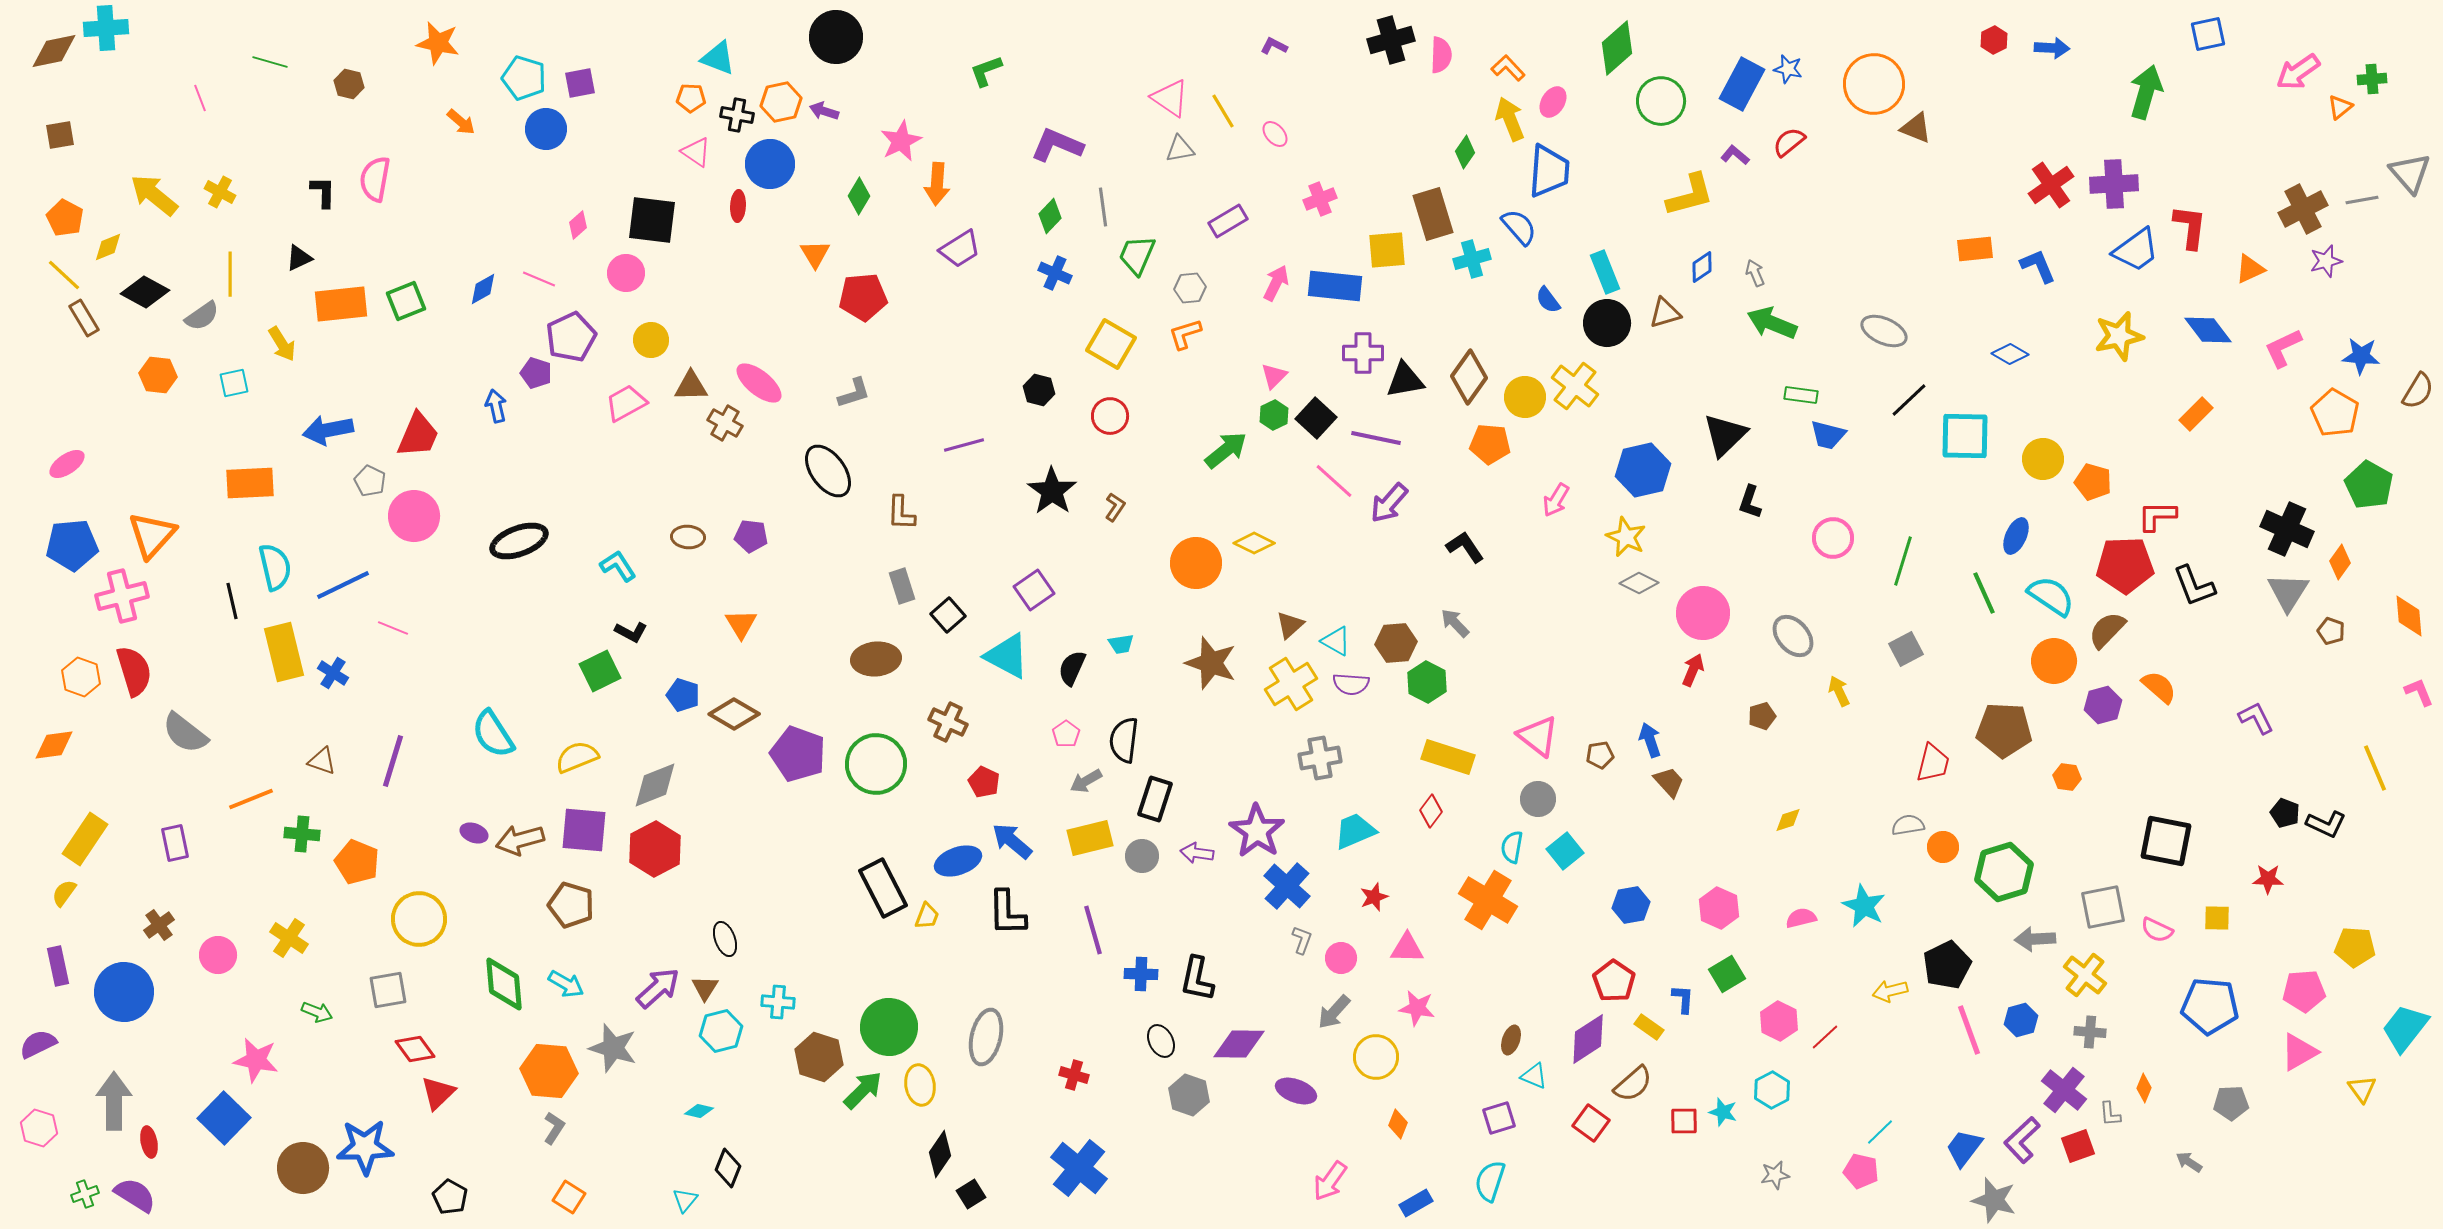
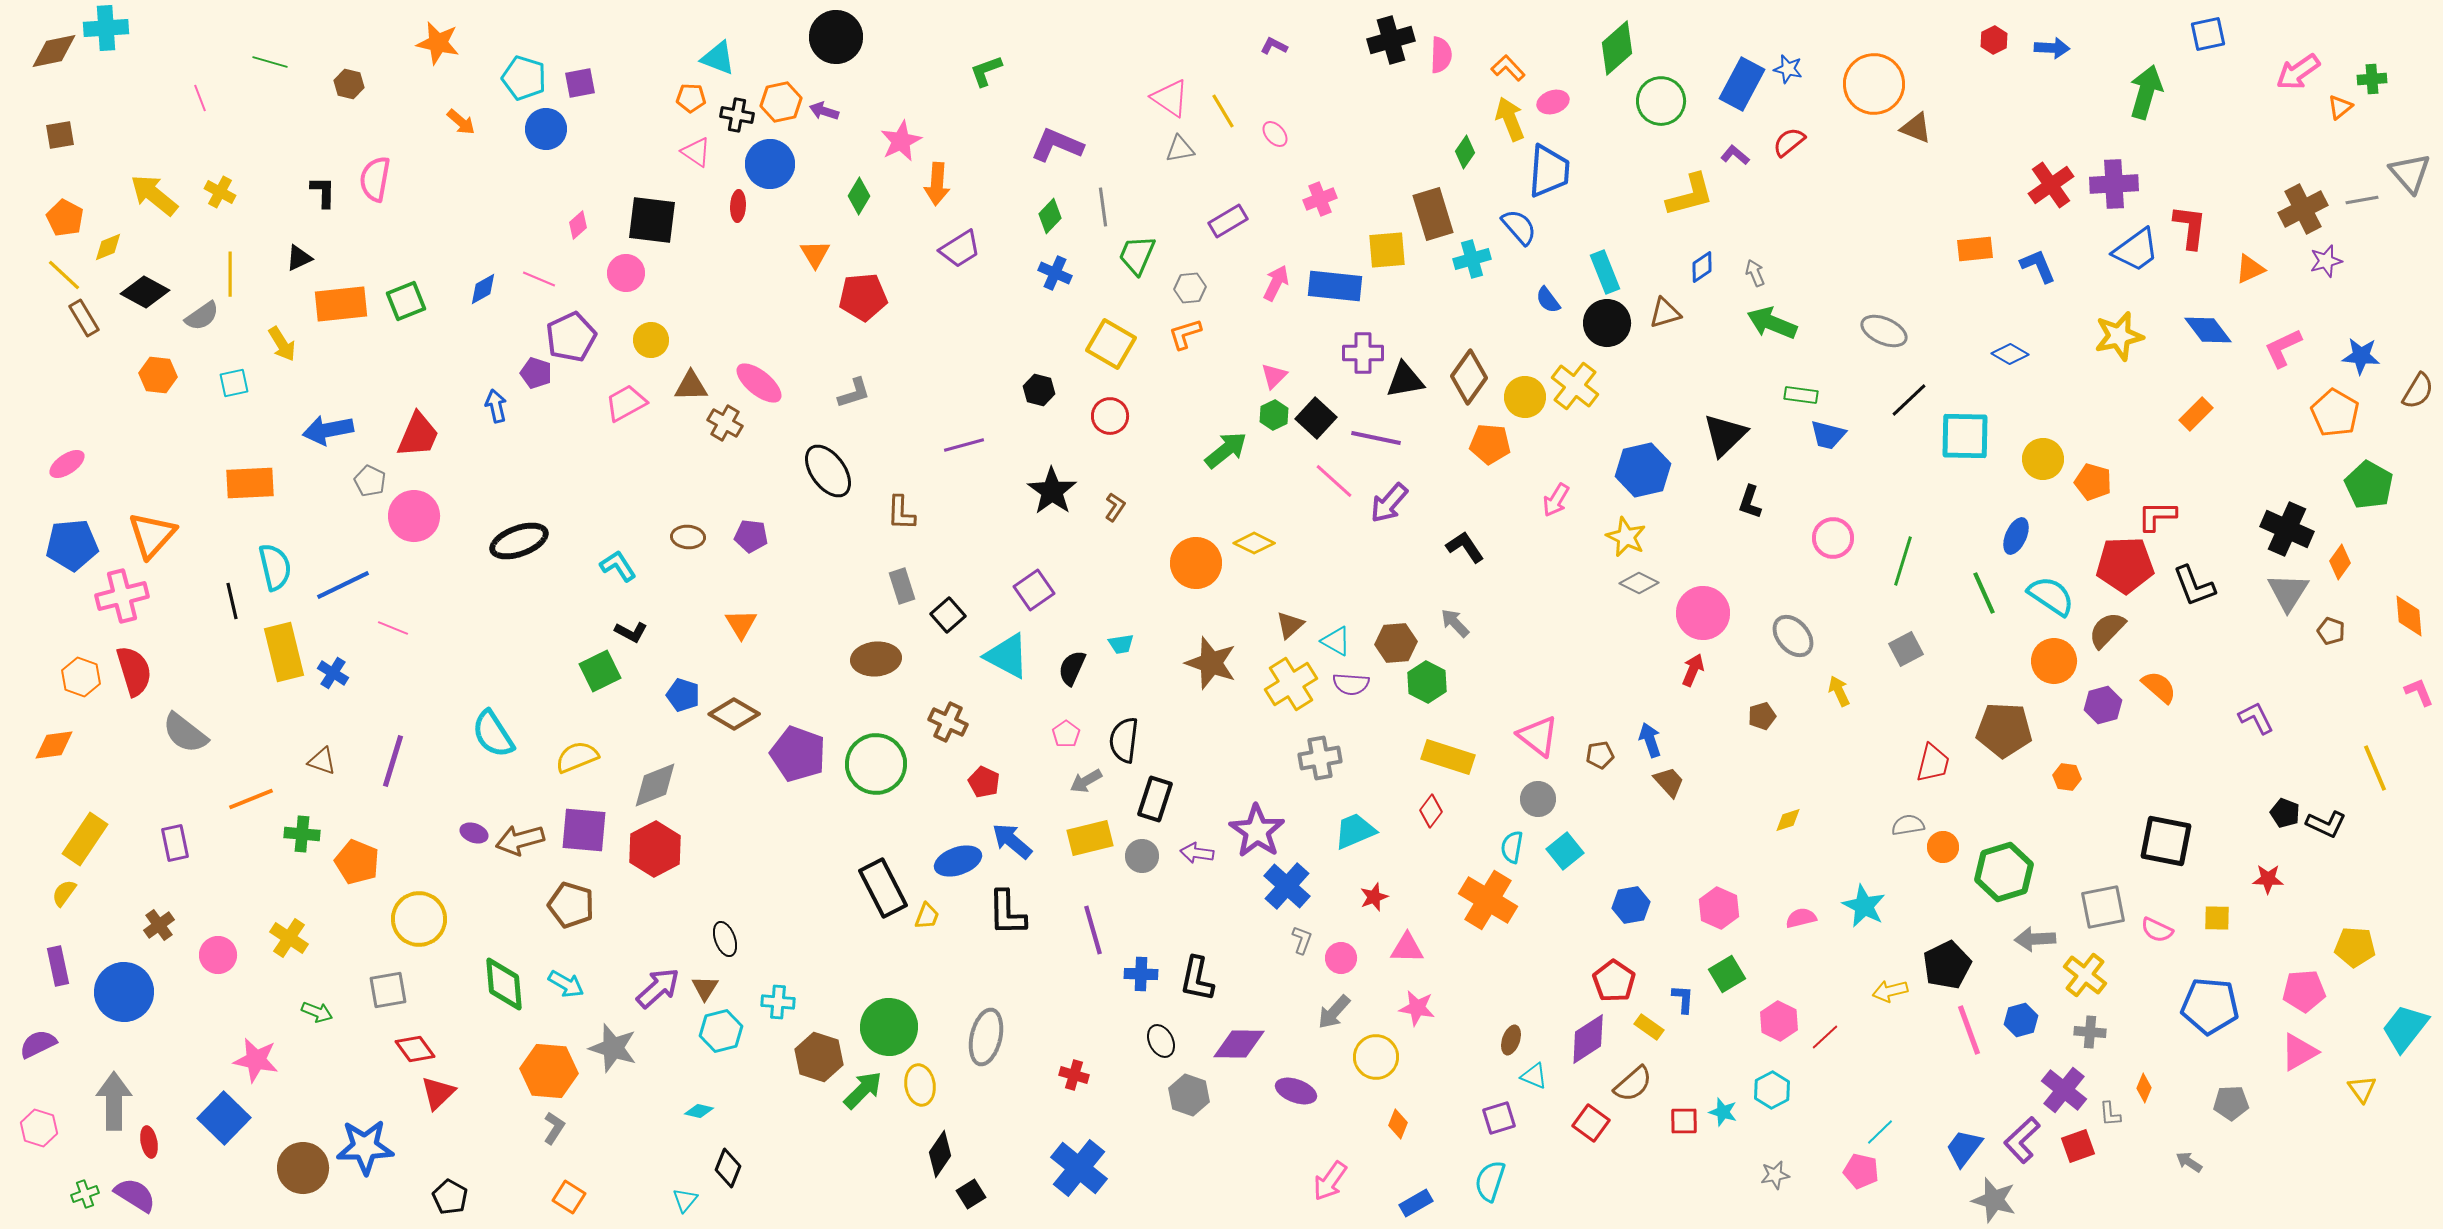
pink ellipse at (1553, 102): rotated 40 degrees clockwise
